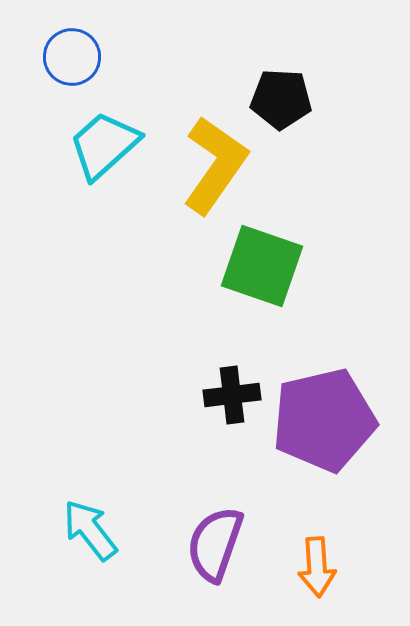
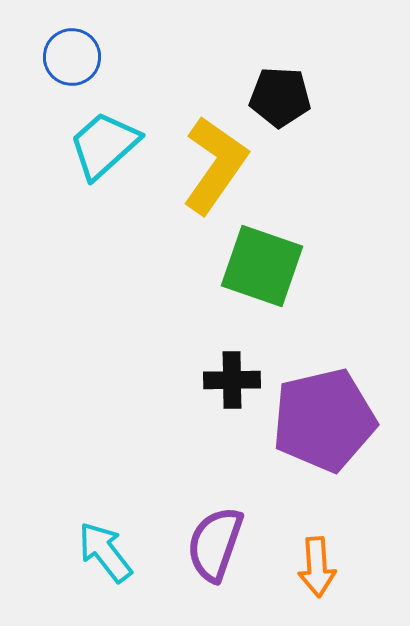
black pentagon: moved 1 px left, 2 px up
black cross: moved 15 px up; rotated 6 degrees clockwise
cyan arrow: moved 15 px right, 22 px down
